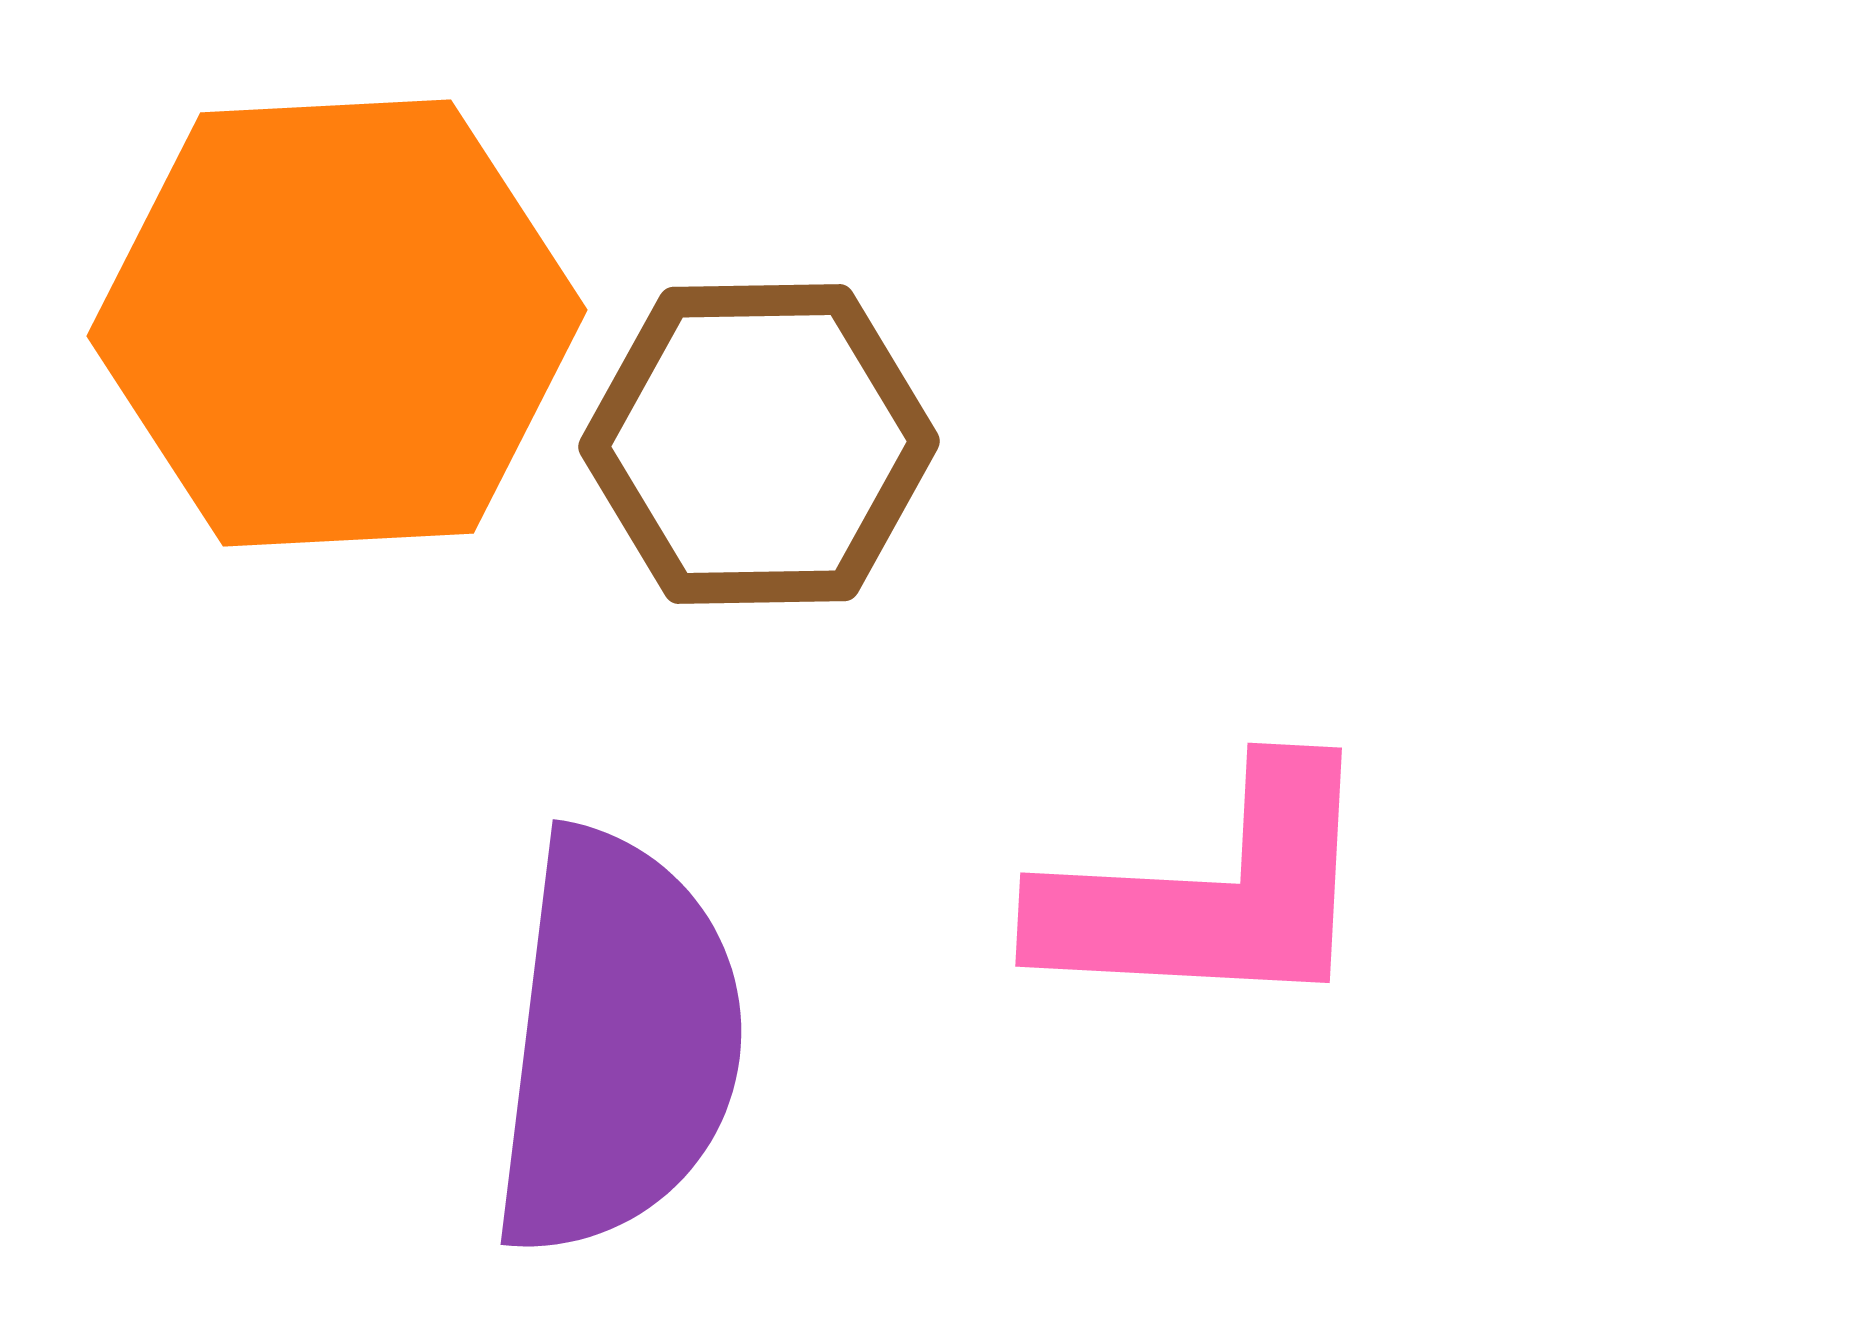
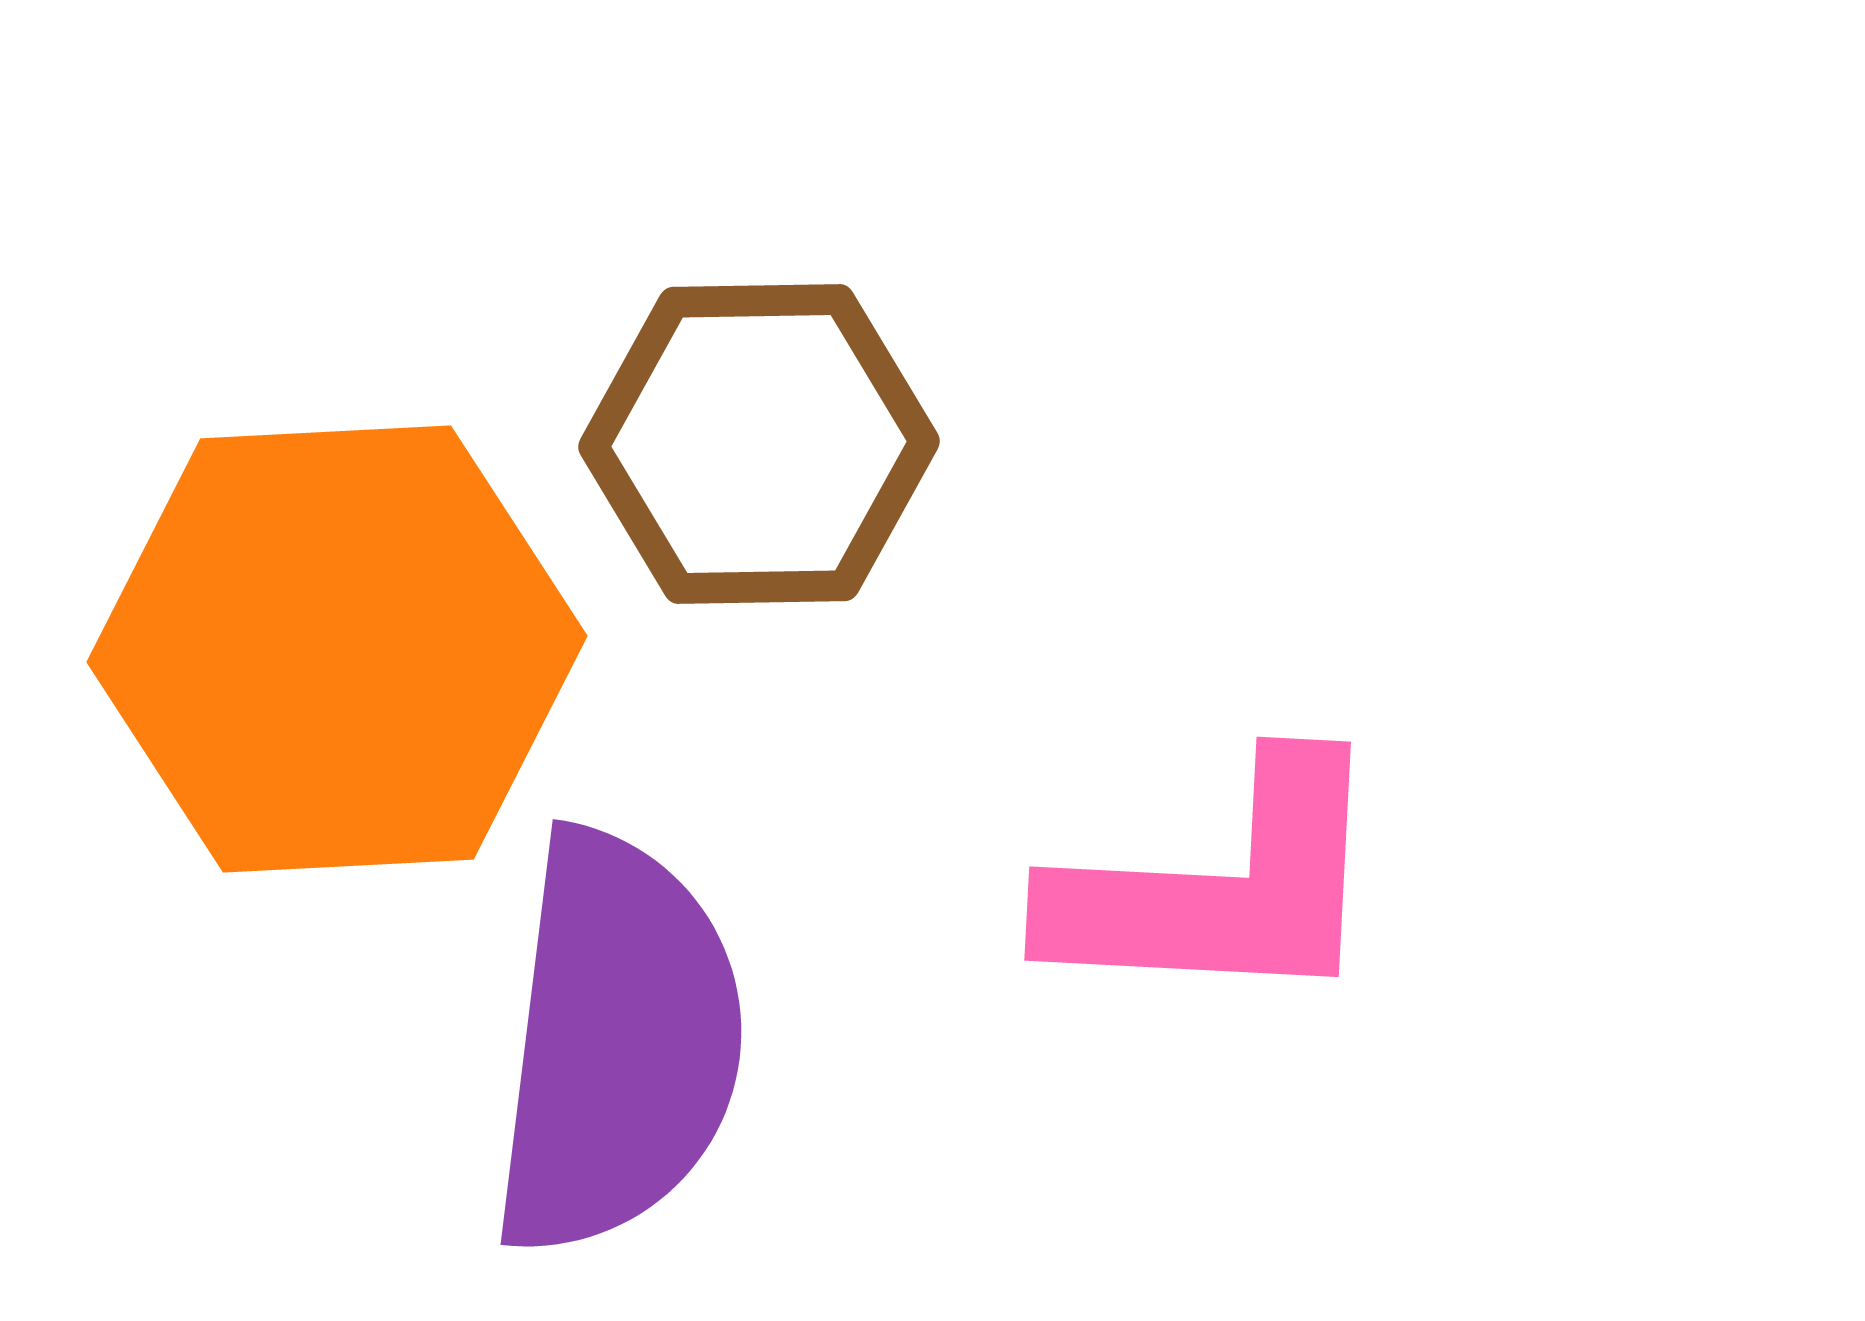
orange hexagon: moved 326 px down
pink L-shape: moved 9 px right, 6 px up
